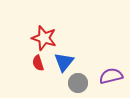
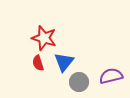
gray circle: moved 1 px right, 1 px up
